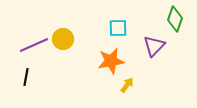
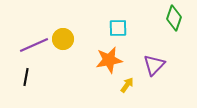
green diamond: moved 1 px left, 1 px up
purple triangle: moved 19 px down
orange star: moved 2 px left, 1 px up
